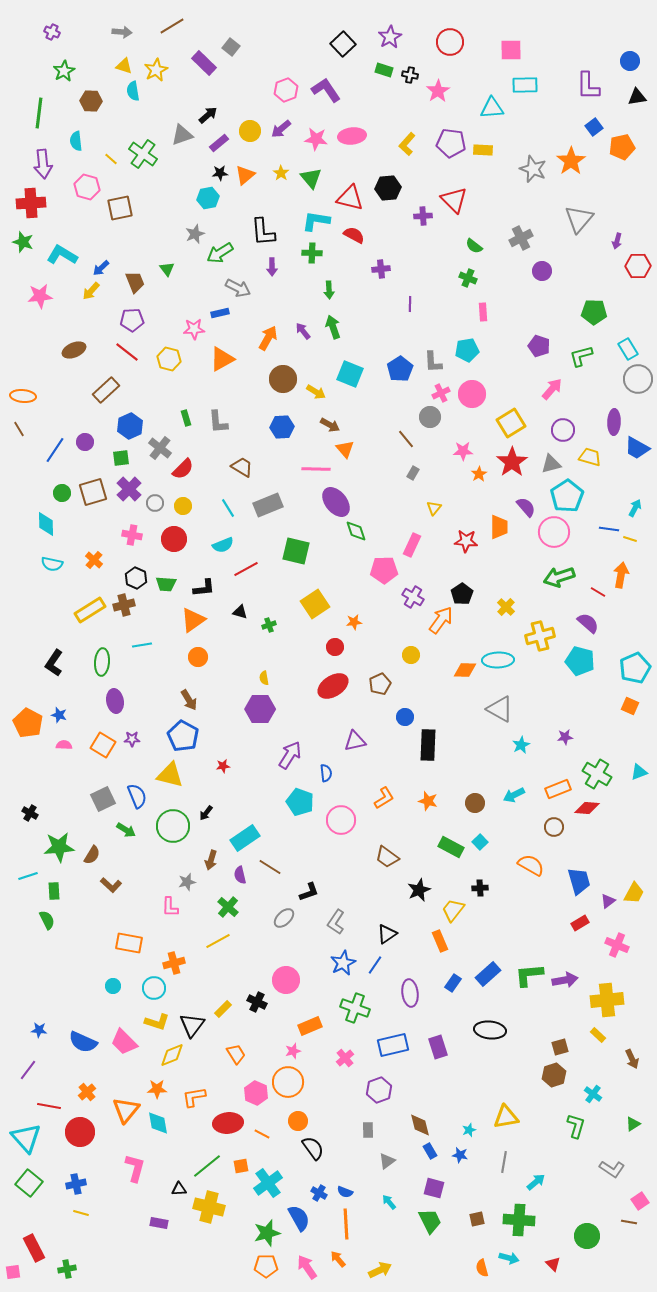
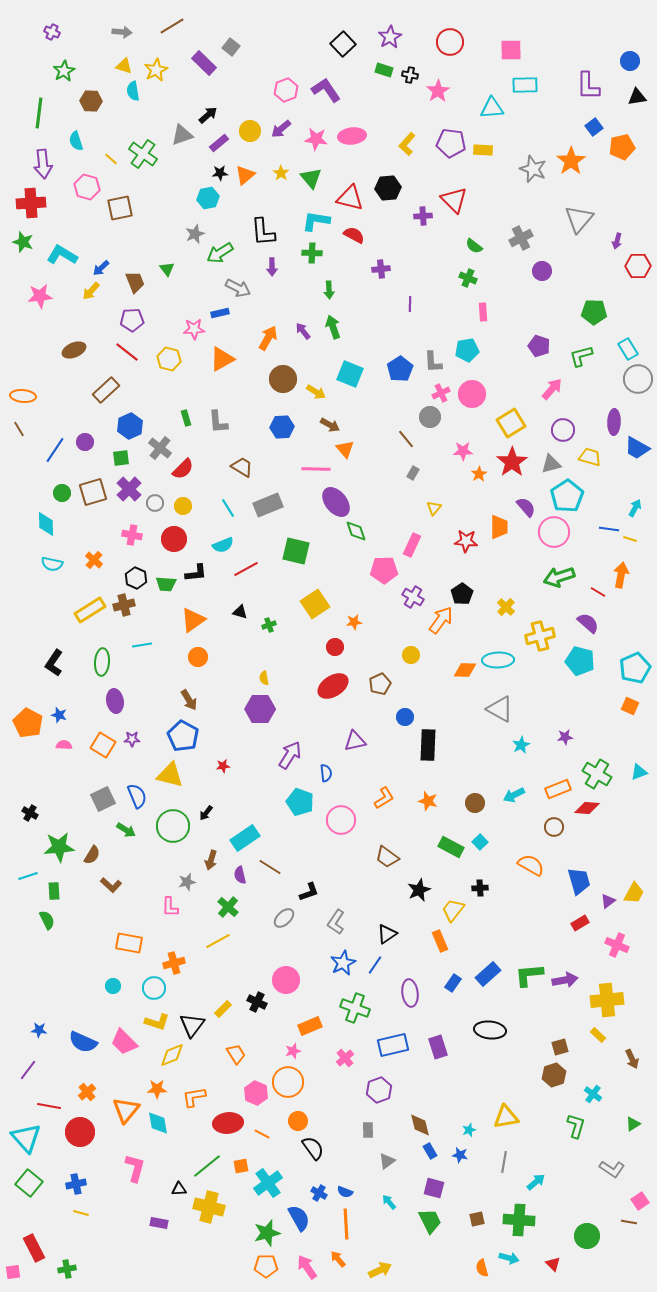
cyan semicircle at (76, 141): rotated 12 degrees counterclockwise
black L-shape at (204, 588): moved 8 px left, 15 px up
